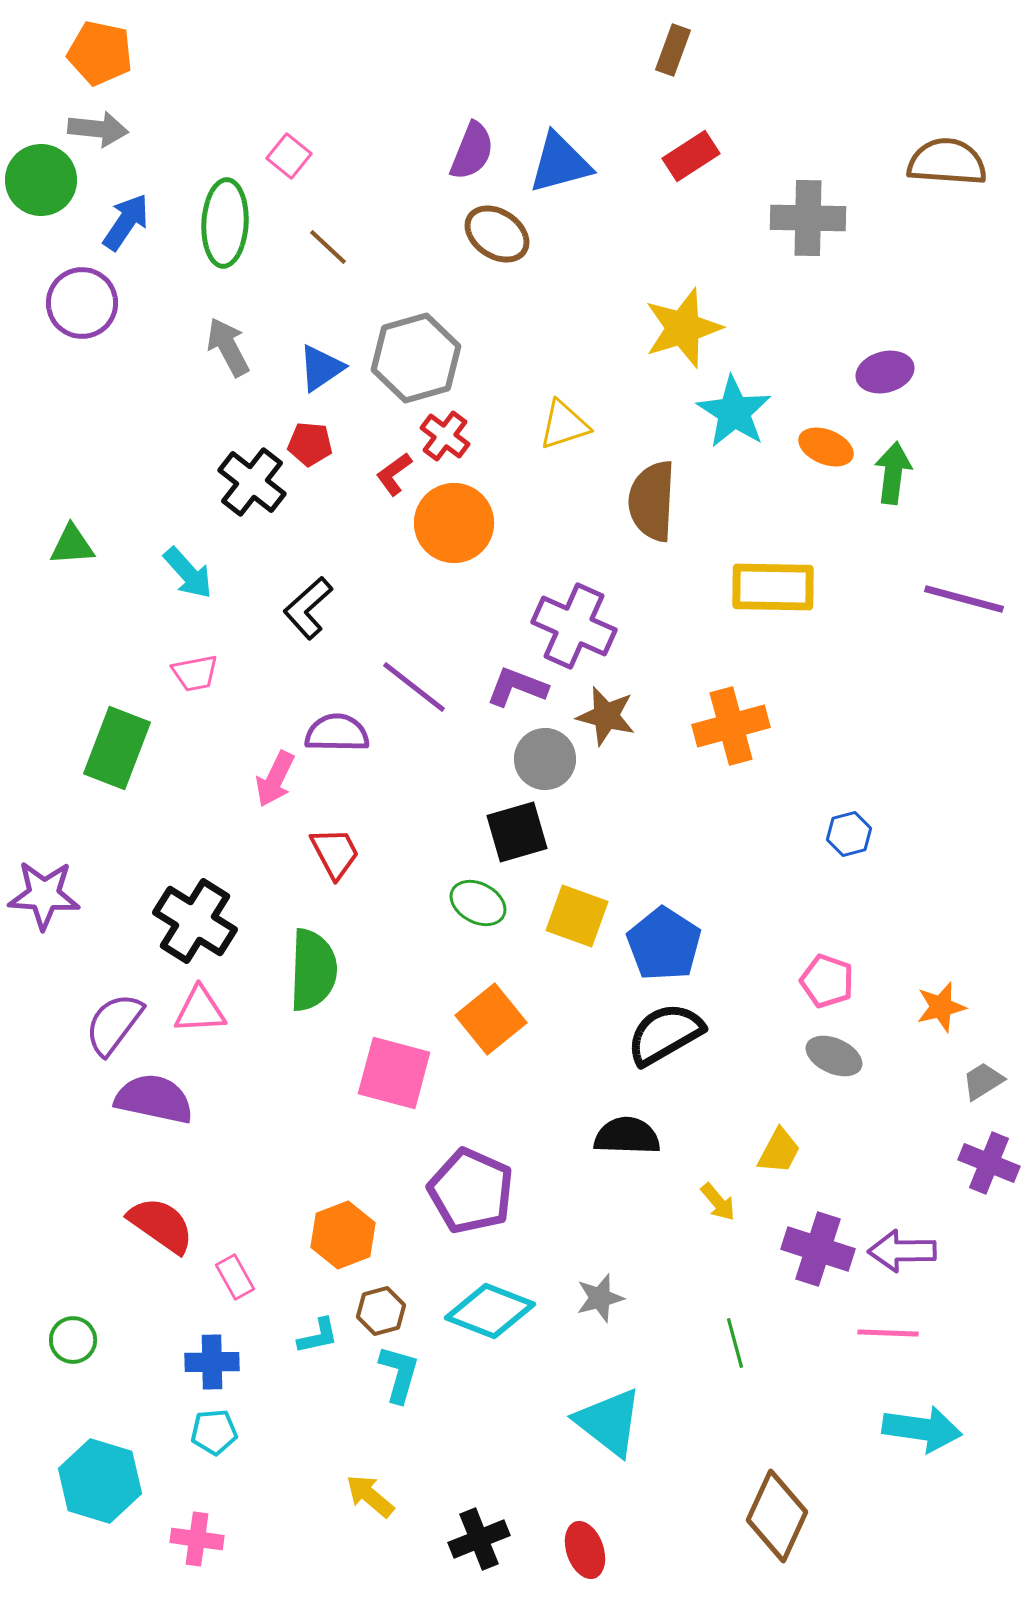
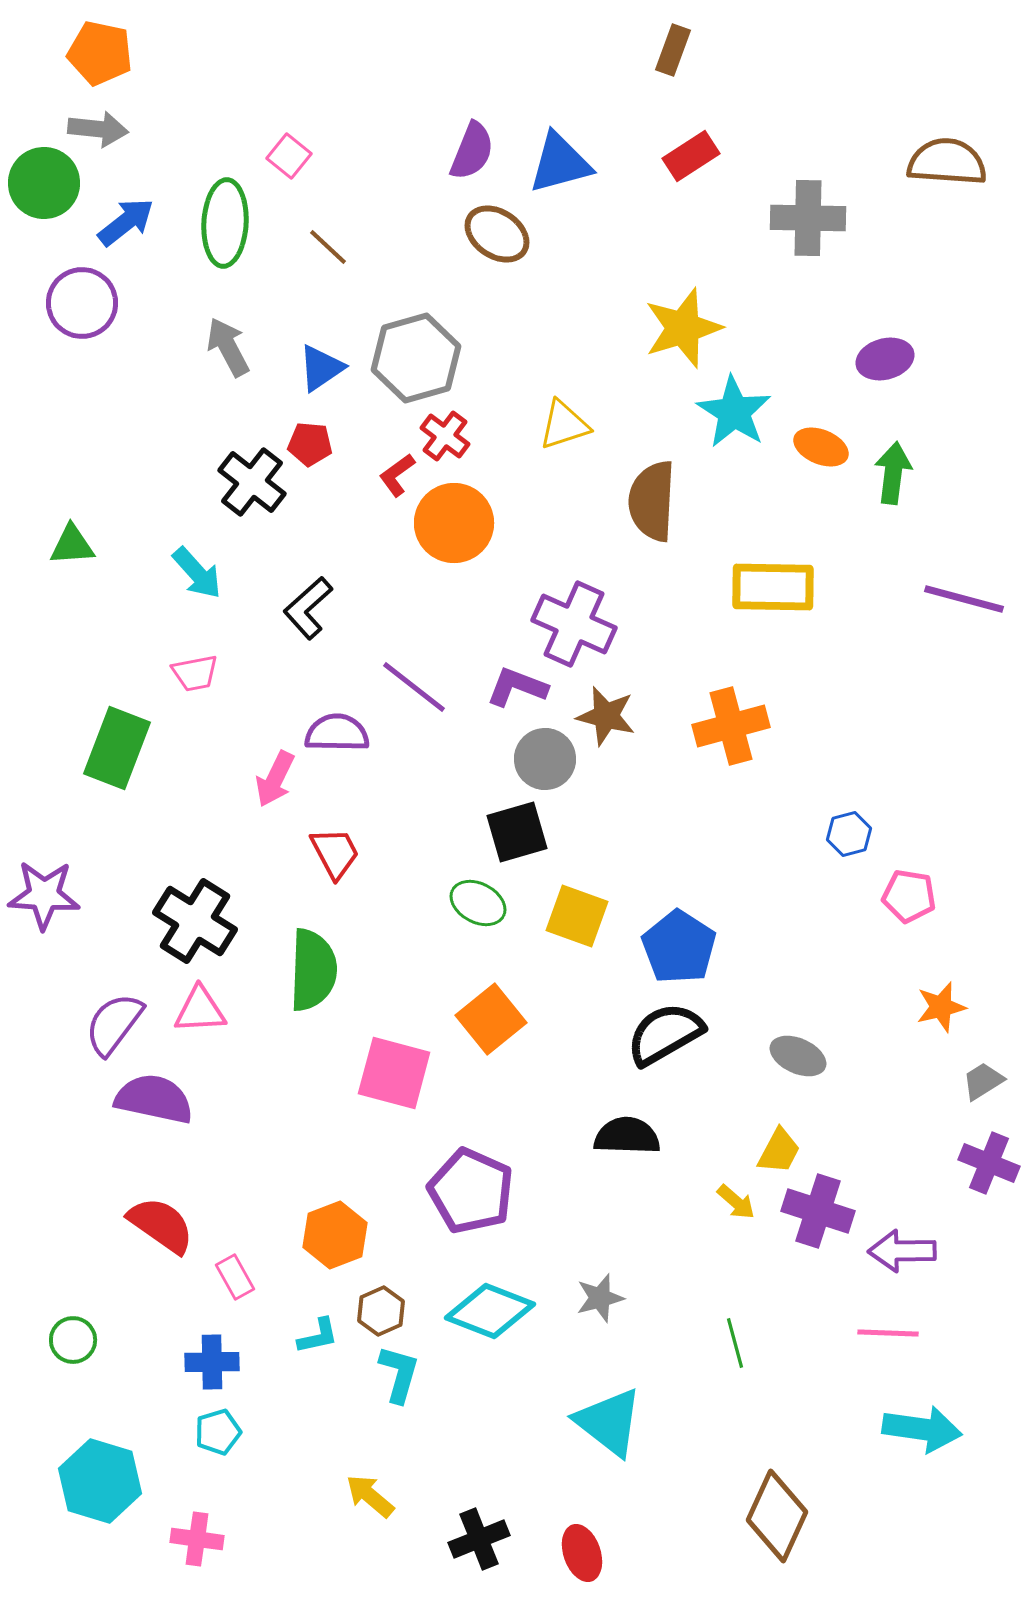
green circle at (41, 180): moved 3 px right, 3 px down
blue arrow at (126, 222): rotated 18 degrees clockwise
purple ellipse at (885, 372): moved 13 px up
orange ellipse at (826, 447): moved 5 px left
red L-shape at (394, 474): moved 3 px right, 1 px down
cyan arrow at (188, 573): moved 9 px right
purple cross at (574, 626): moved 2 px up
blue pentagon at (664, 944): moved 15 px right, 3 px down
pink pentagon at (827, 981): moved 82 px right, 85 px up; rotated 10 degrees counterclockwise
gray ellipse at (834, 1056): moved 36 px left
yellow arrow at (718, 1202): moved 18 px right; rotated 9 degrees counterclockwise
orange hexagon at (343, 1235): moved 8 px left
purple cross at (818, 1249): moved 38 px up
brown hexagon at (381, 1311): rotated 9 degrees counterclockwise
cyan pentagon at (214, 1432): moved 4 px right; rotated 12 degrees counterclockwise
red ellipse at (585, 1550): moved 3 px left, 3 px down
